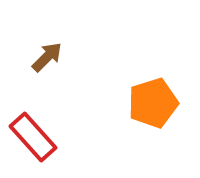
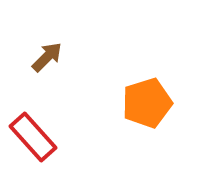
orange pentagon: moved 6 px left
